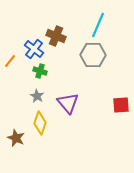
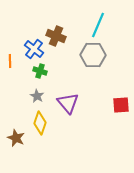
orange line: rotated 40 degrees counterclockwise
